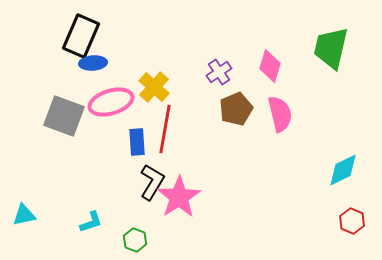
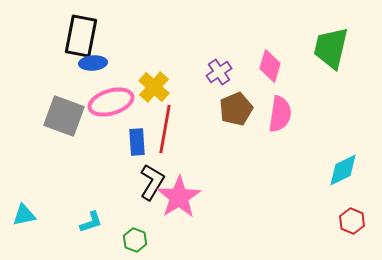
black rectangle: rotated 12 degrees counterclockwise
pink semicircle: rotated 21 degrees clockwise
